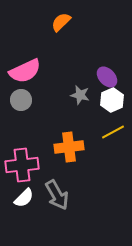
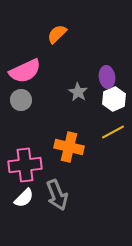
orange semicircle: moved 4 px left, 12 px down
purple ellipse: rotated 35 degrees clockwise
gray star: moved 2 px left, 3 px up; rotated 18 degrees clockwise
white hexagon: moved 2 px right, 1 px up
orange cross: rotated 20 degrees clockwise
pink cross: moved 3 px right
gray arrow: rotated 8 degrees clockwise
